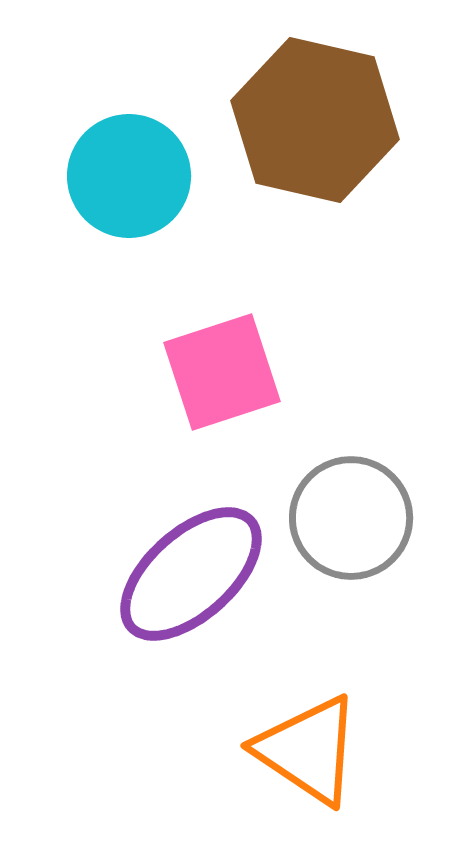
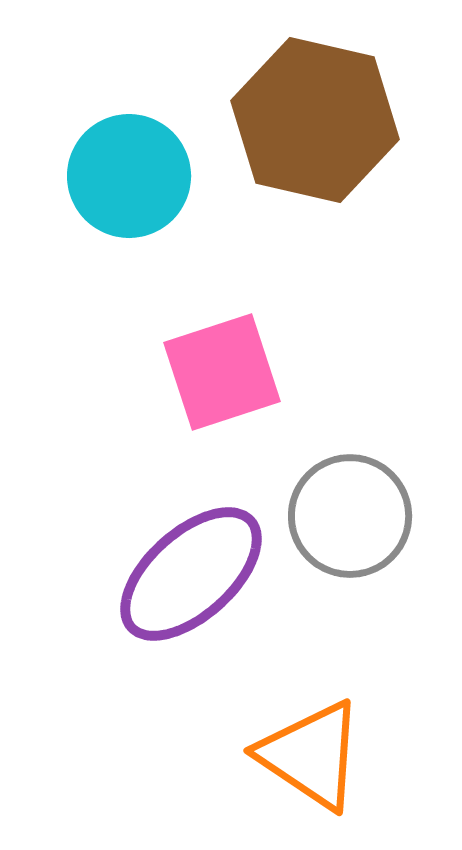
gray circle: moved 1 px left, 2 px up
orange triangle: moved 3 px right, 5 px down
